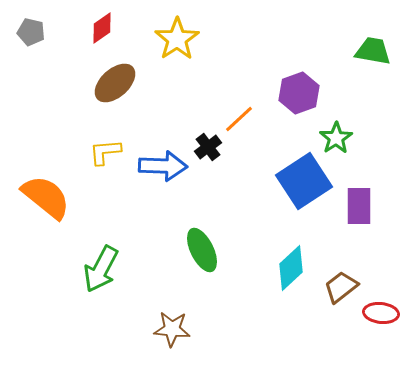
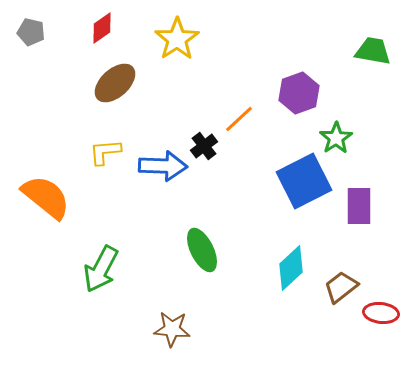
black cross: moved 4 px left, 1 px up
blue square: rotated 6 degrees clockwise
